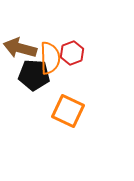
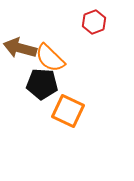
red hexagon: moved 22 px right, 31 px up
orange semicircle: rotated 136 degrees clockwise
black pentagon: moved 8 px right, 9 px down
